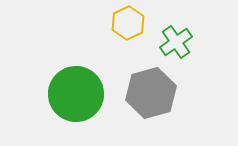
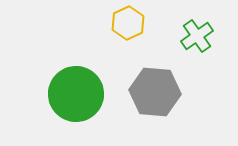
green cross: moved 21 px right, 6 px up
gray hexagon: moved 4 px right, 1 px up; rotated 21 degrees clockwise
